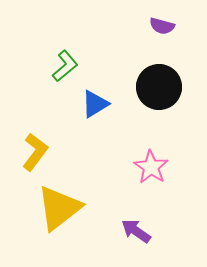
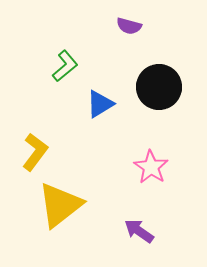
purple semicircle: moved 33 px left
blue triangle: moved 5 px right
yellow triangle: moved 1 px right, 3 px up
purple arrow: moved 3 px right
